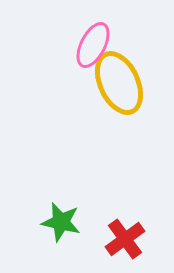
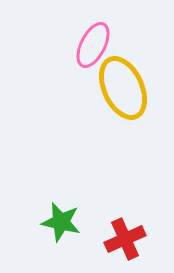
yellow ellipse: moved 4 px right, 5 px down
red cross: rotated 12 degrees clockwise
